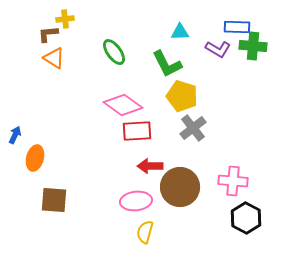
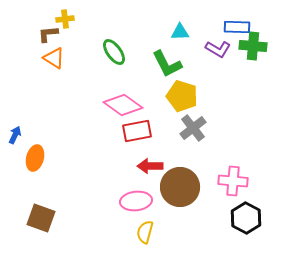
red rectangle: rotated 8 degrees counterclockwise
brown square: moved 13 px left, 18 px down; rotated 16 degrees clockwise
